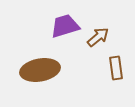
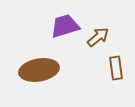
brown ellipse: moved 1 px left
